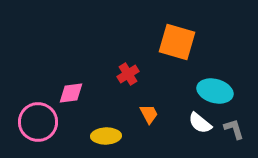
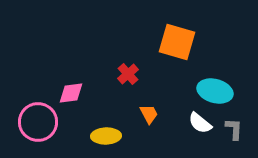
red cross: rotated 10 degrees counterclockwise
gray L-shape: rotated 20 degrees clockwise
